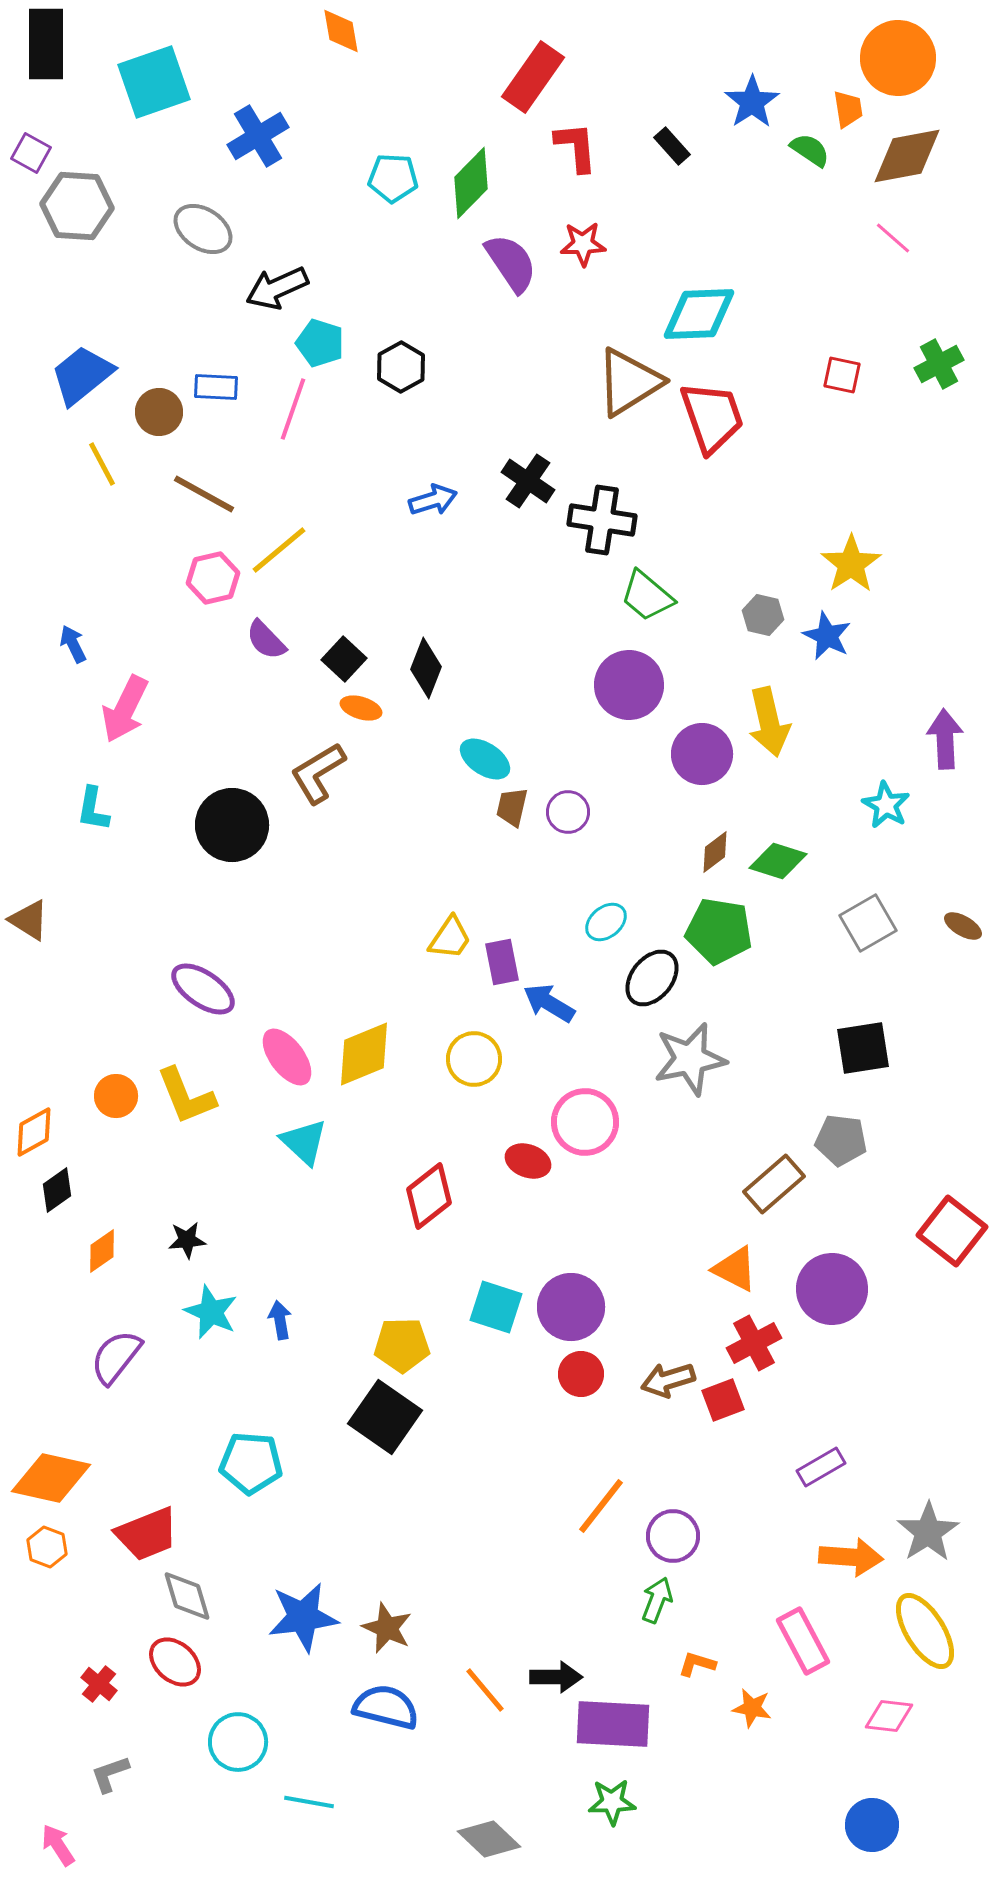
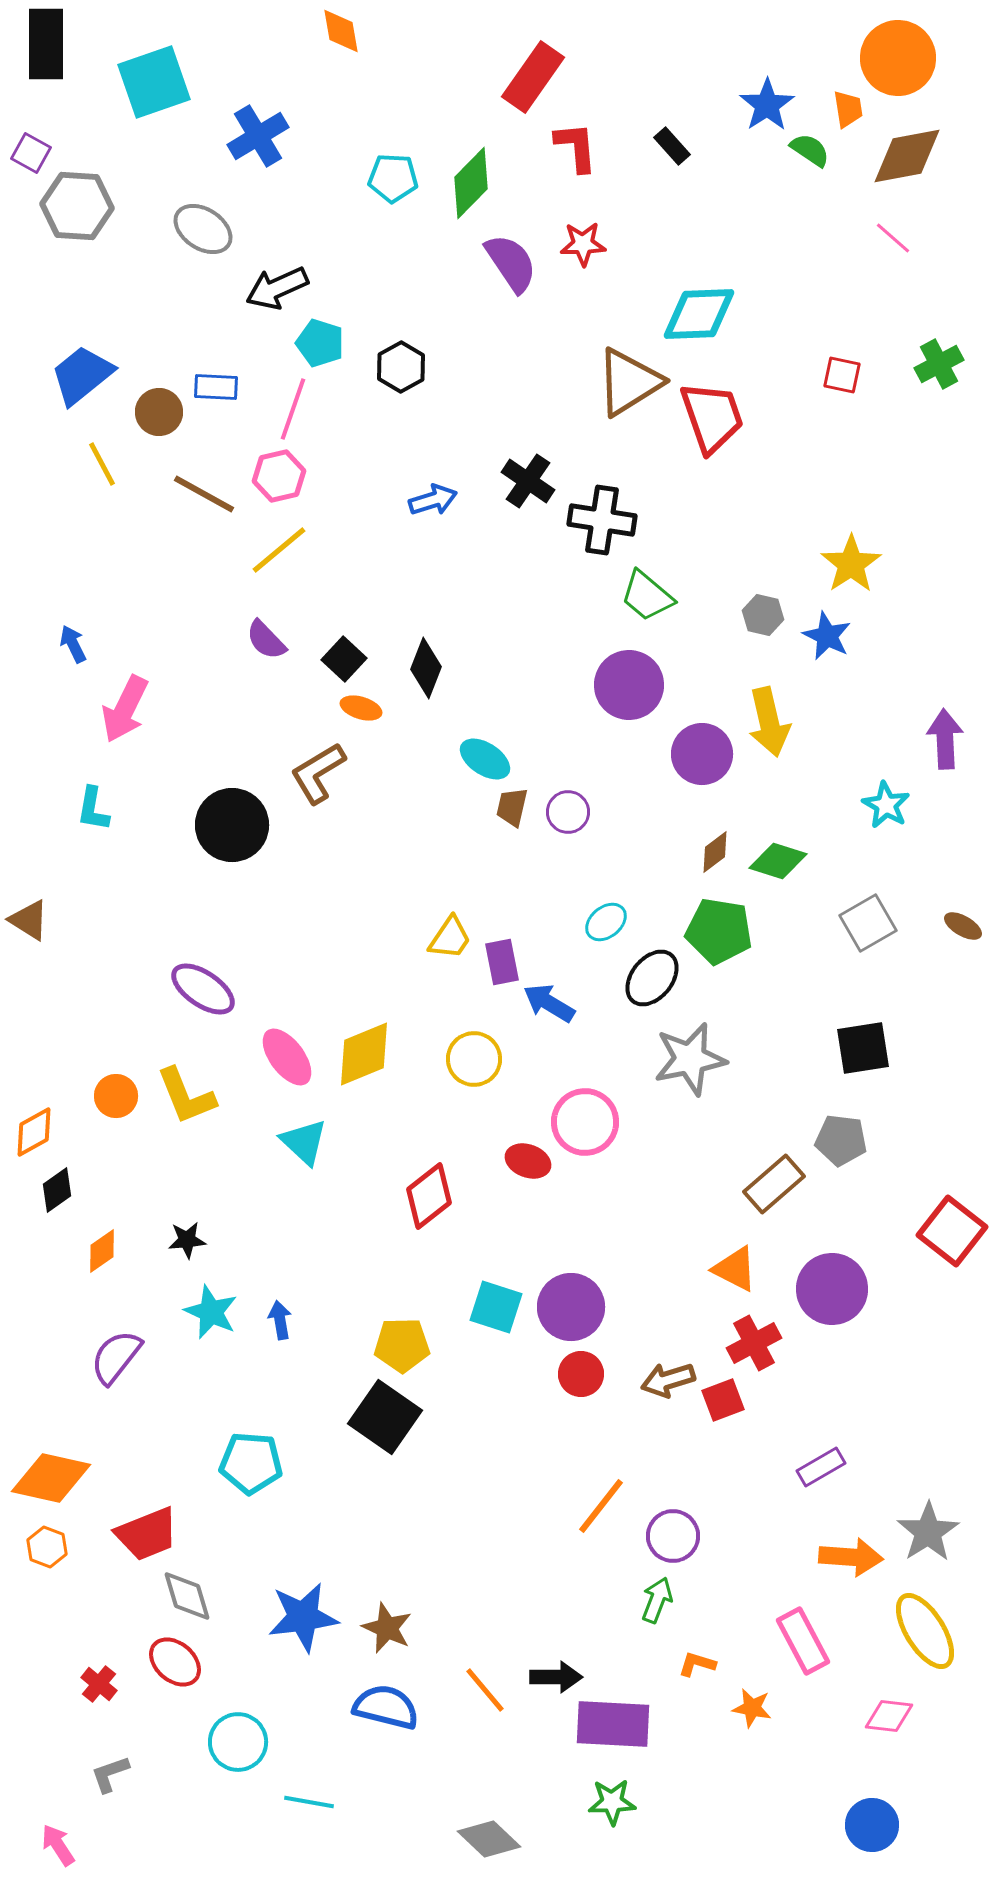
blue star at (752, 102): moved 15 px right, 3 px down
pink hexagon at (213, 578): moved 66 px right, 102 px up
